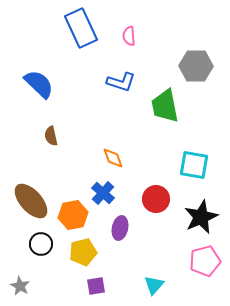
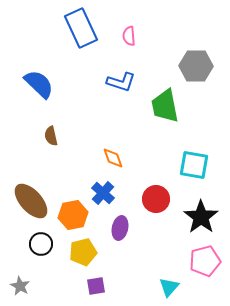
black star: rotated 12 degrees counterclockwise
cyan triangle: moved 15 px right, 2 px down
